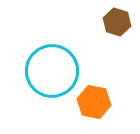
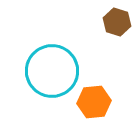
orange hexagon: rotated 16 degrees counterclockwise
